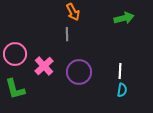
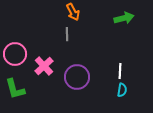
purple circle: moved 2 px left, 5 px down
